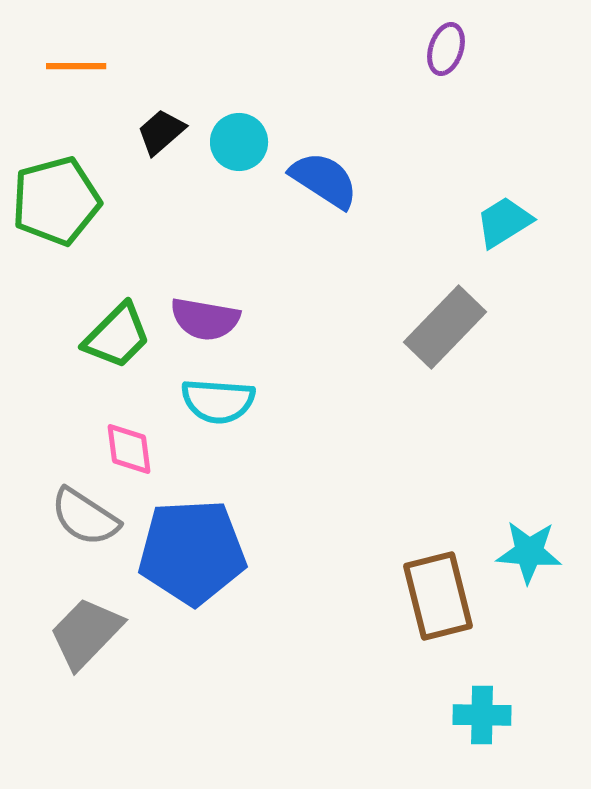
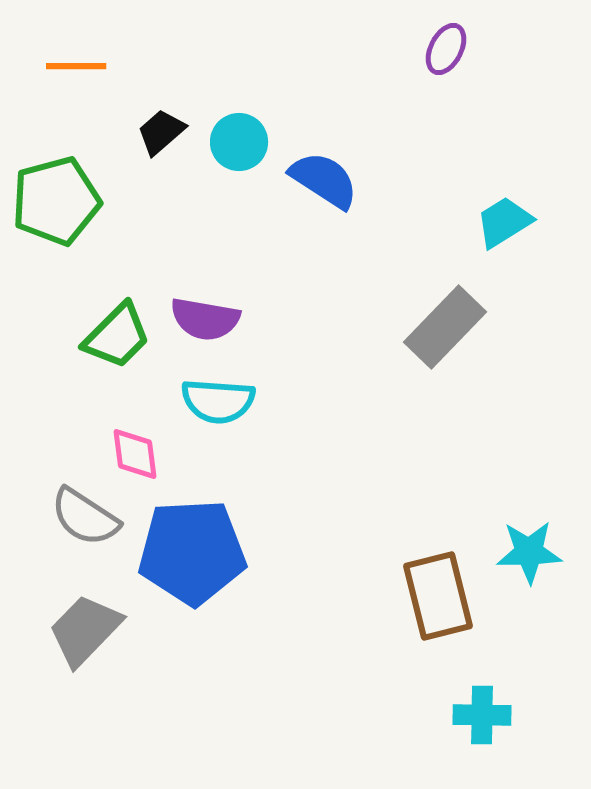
purple ellipse: rotated 9 degrees clockwise
pink diamond: moved 6 px right, 5 px down
cyan star: rotated 6 degrees counterclockwise
gray trapezoid: moved 1 px left, 3 px up
